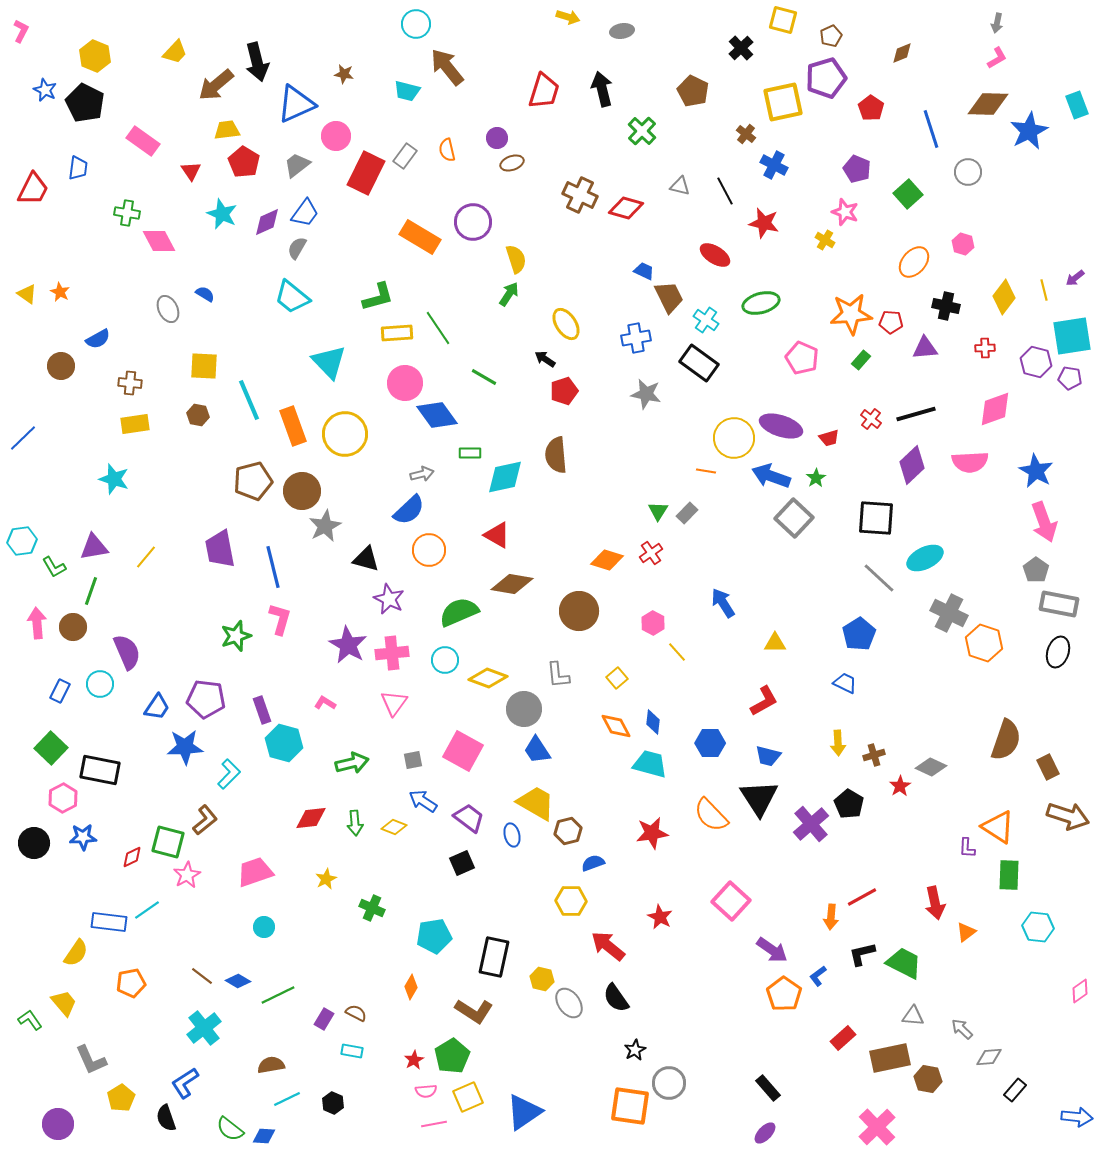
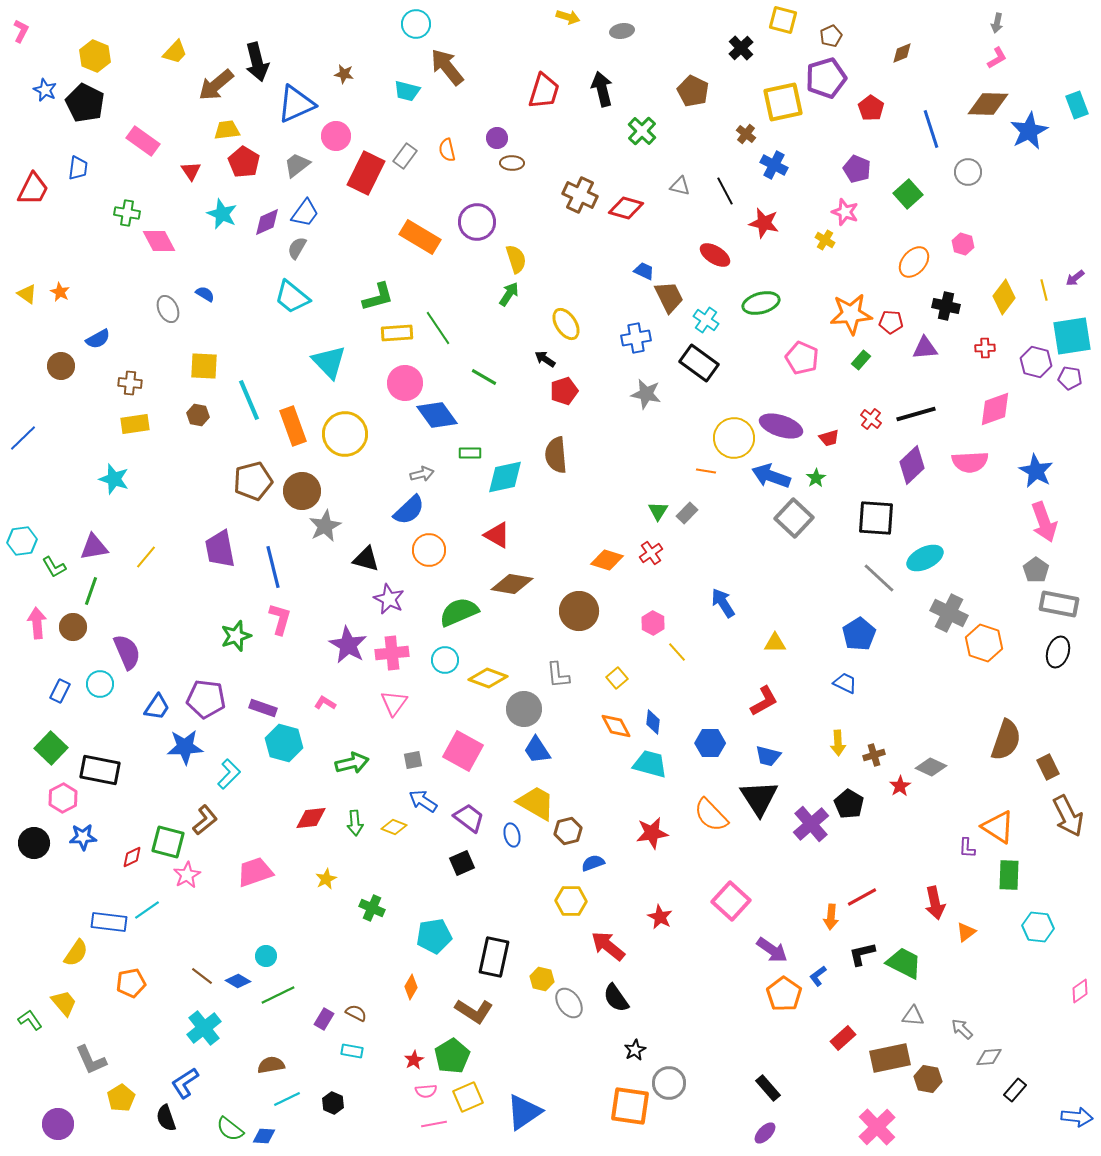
brown ellipse at (512, 163): rotated 20 degrees clockwise
purple circle at (473, 222): moved 4 px right
purple rectangle at (262, 710): moved 1 px right, 2 px up; rotated 52 degrees counterclockwise
brown arrow at (1068, 816): rotated 45 degrees clockwise
cyan circle at (264, 927): moved 2 px right, 29 px down
